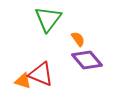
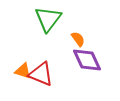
purple diamond: rotated 16 degrees clockwise
orange triangle: moved 10 px up
